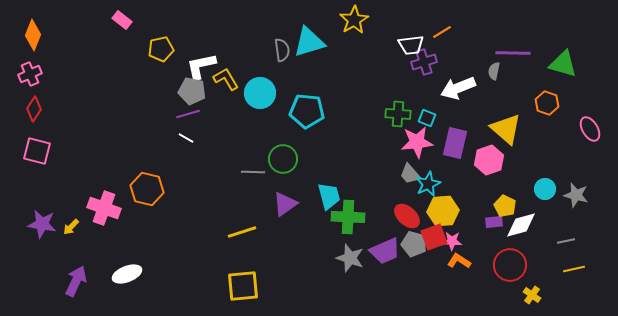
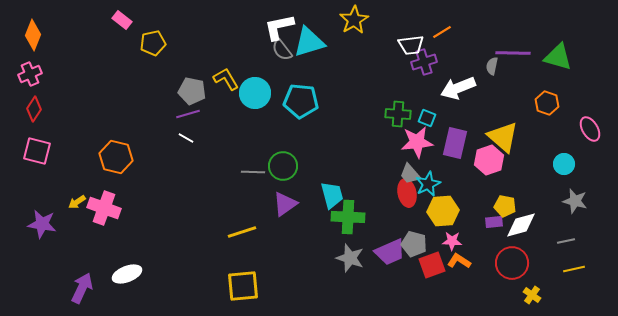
yellow pentagon at (161, 49): moved 8 px left, 6 px up
gray semicircle at (282, 50): rotated 150 degrees clockwise
green triangle at (563, 64): moved 5 px left, 7 px up
white L-shape at (201, 66): moved 78 px right, 39 px up
gray semicircle at (494, 71): moved 2 px left, 5 px up
cyan circle at (260, 93): moved 5 px left
cyan pentagon at (307, 111): moved 6 px left, 10 px up
yellow triangle at (506, 129): moved 3 px left, 8 px down
green circle at (283, 159): moved 7 px down
orange hexagon at (147, 189): moved 31 px left, 32 px up
cyan circle at (545, 189): moved 19 px right, 25 px up
gray star at (576, 195): moved 1 px left, 6 px down
cyan trapezoid at (329, 196): moved 3 px right, 1 px up
yellow pentagon at (505, 206): rotated 15 degrees counterclockwise
red ellipse at (407, 216): moved 23 px up; rotated 36 degrees clockwise
yellow arrow at (71, 227): moved 6 px right, 25 px up; rotated 12 degrees clockwise
red square at (434, 237): moved 2 px left, 28 px down
purple trapezoid at (385, 251): moved 5 px right, 1 px down
red circle at (510, 265): moved 2 px right, 2 px up
purple arrow at (76, 281): moved 6 px right, 7 px down
